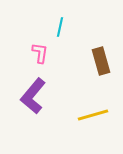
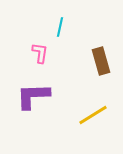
purple L-shape: rotated 48 degrees clockwise
yellow line: rotated 16 degrees counterclockwise
